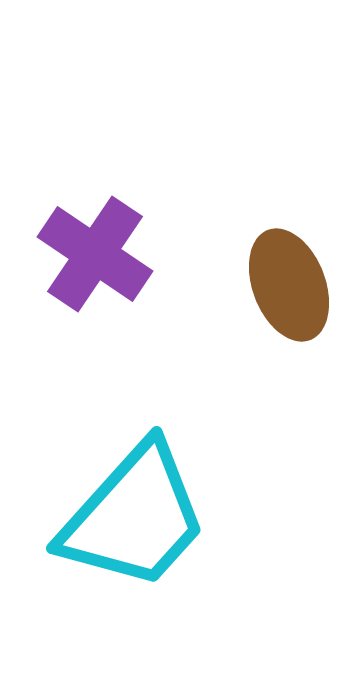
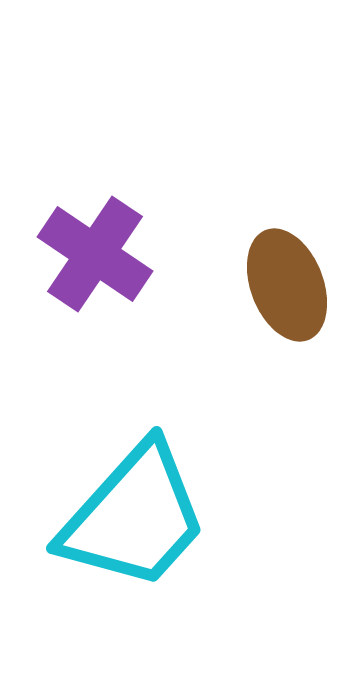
brown ellipse: moved 2 px left
